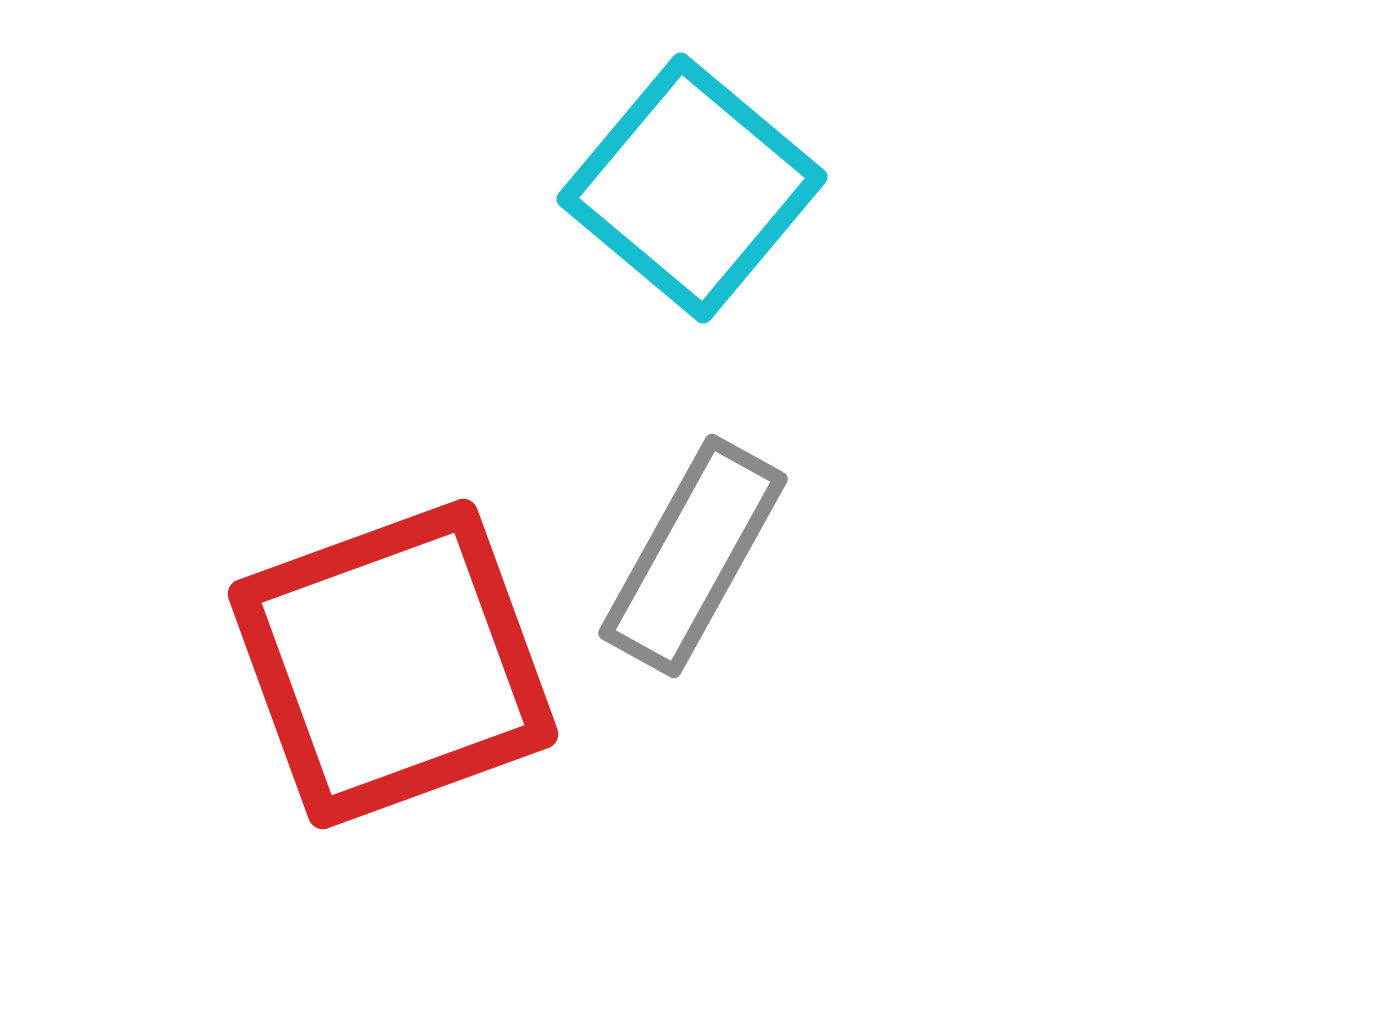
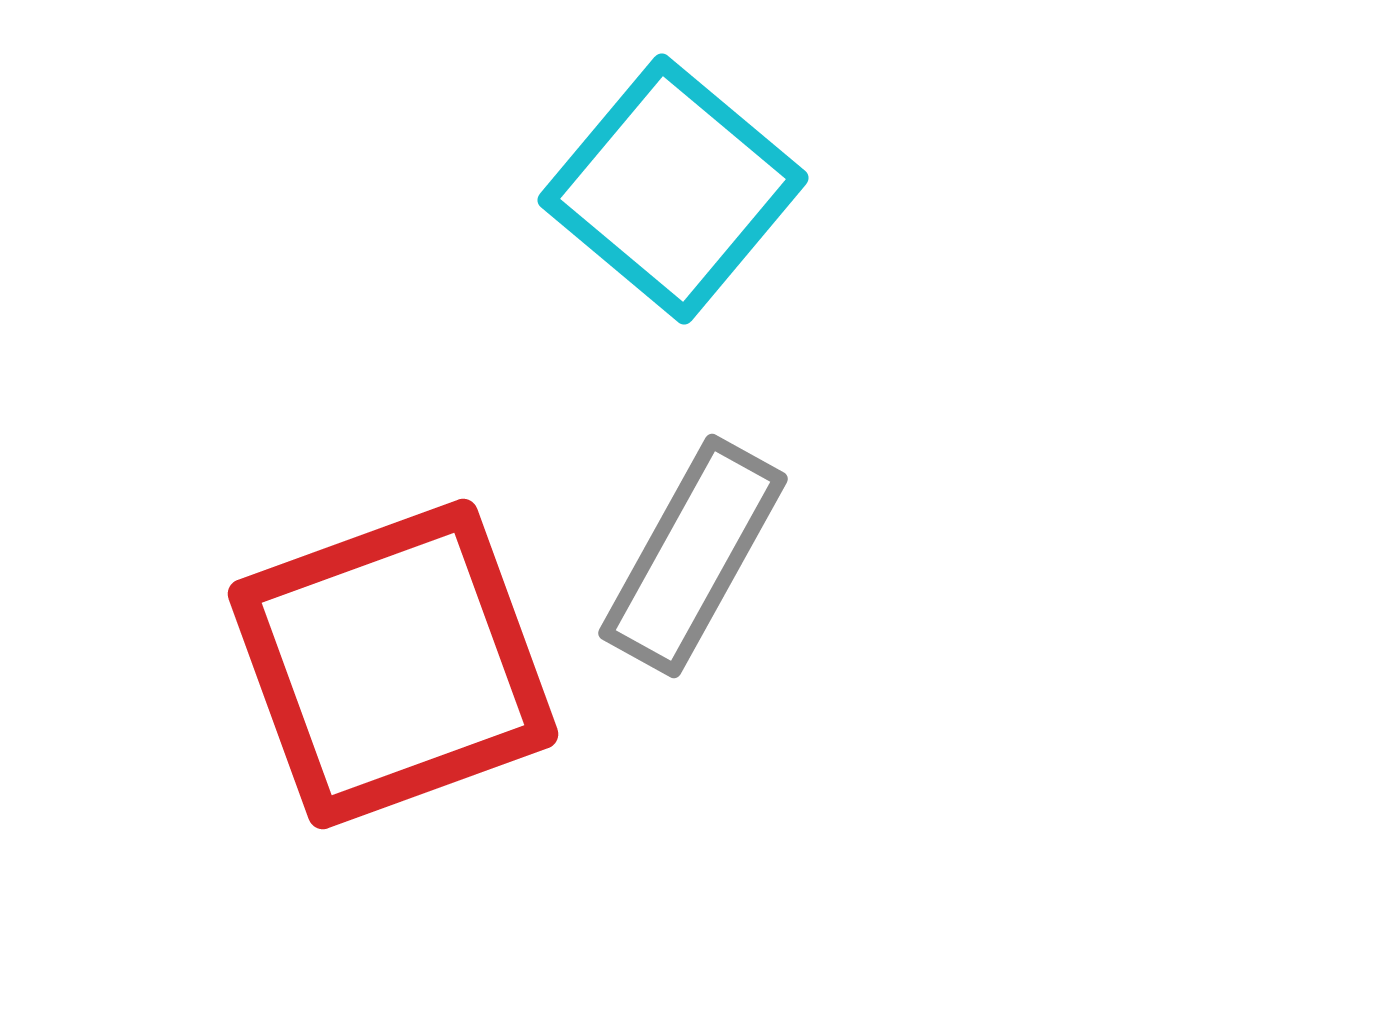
cyan square: moved 19 px left, 1 px down
